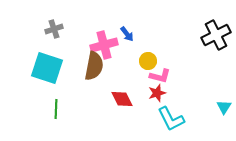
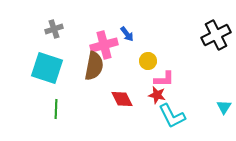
pink L-shape: moved 4 px right, 3 px down; rotated 15 degrees counterclockwise
red star: moved 2 px down; rotated 30 degrees clockwise
cyan L-shape: moved 1 px right, 3 px up
